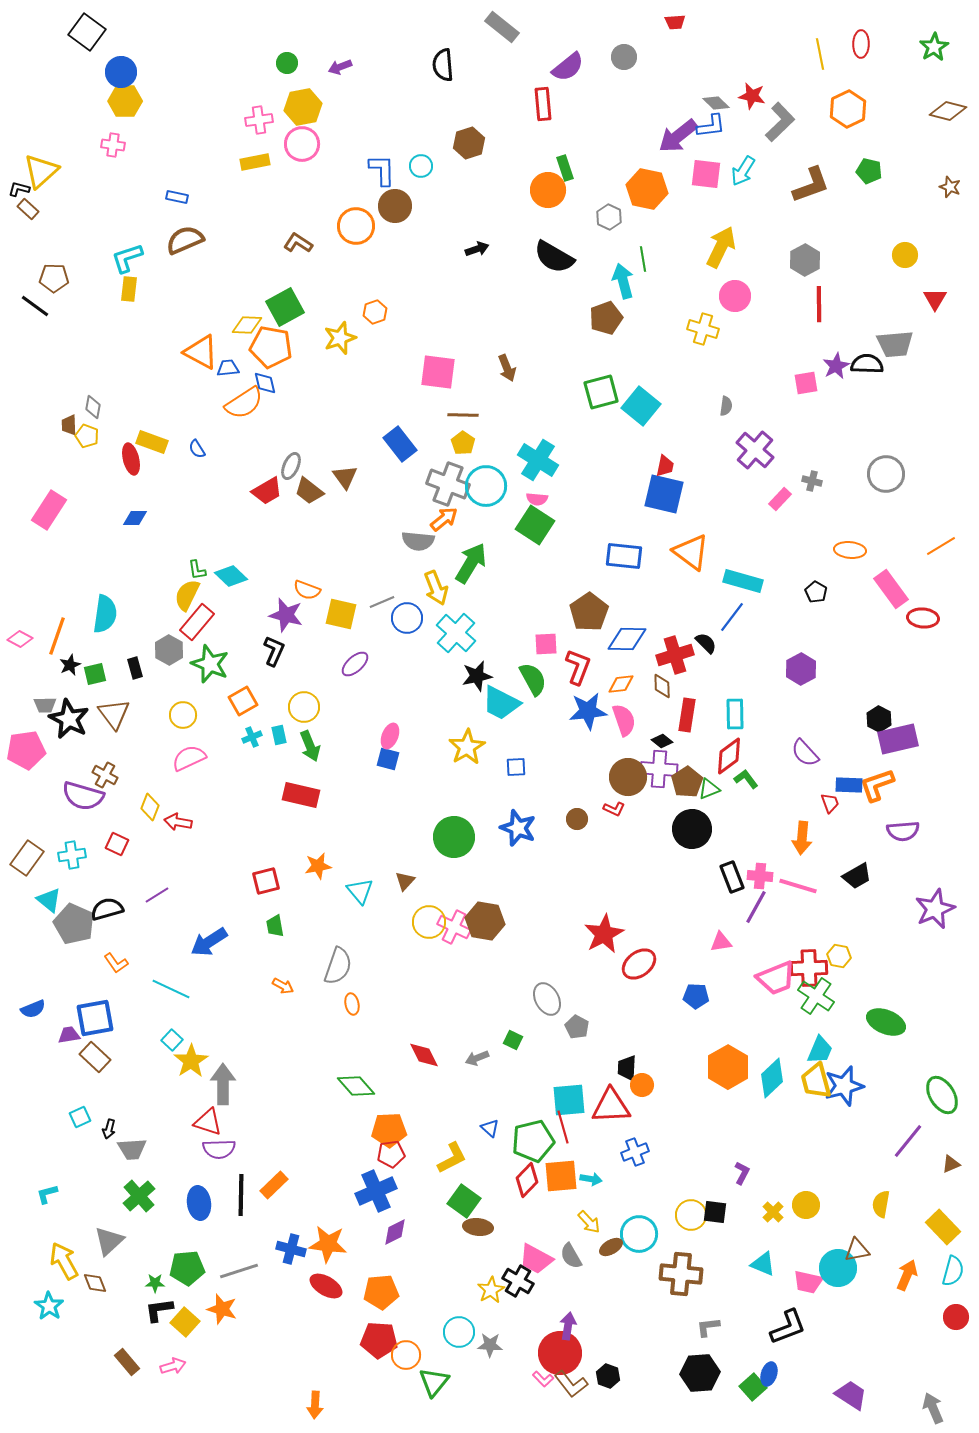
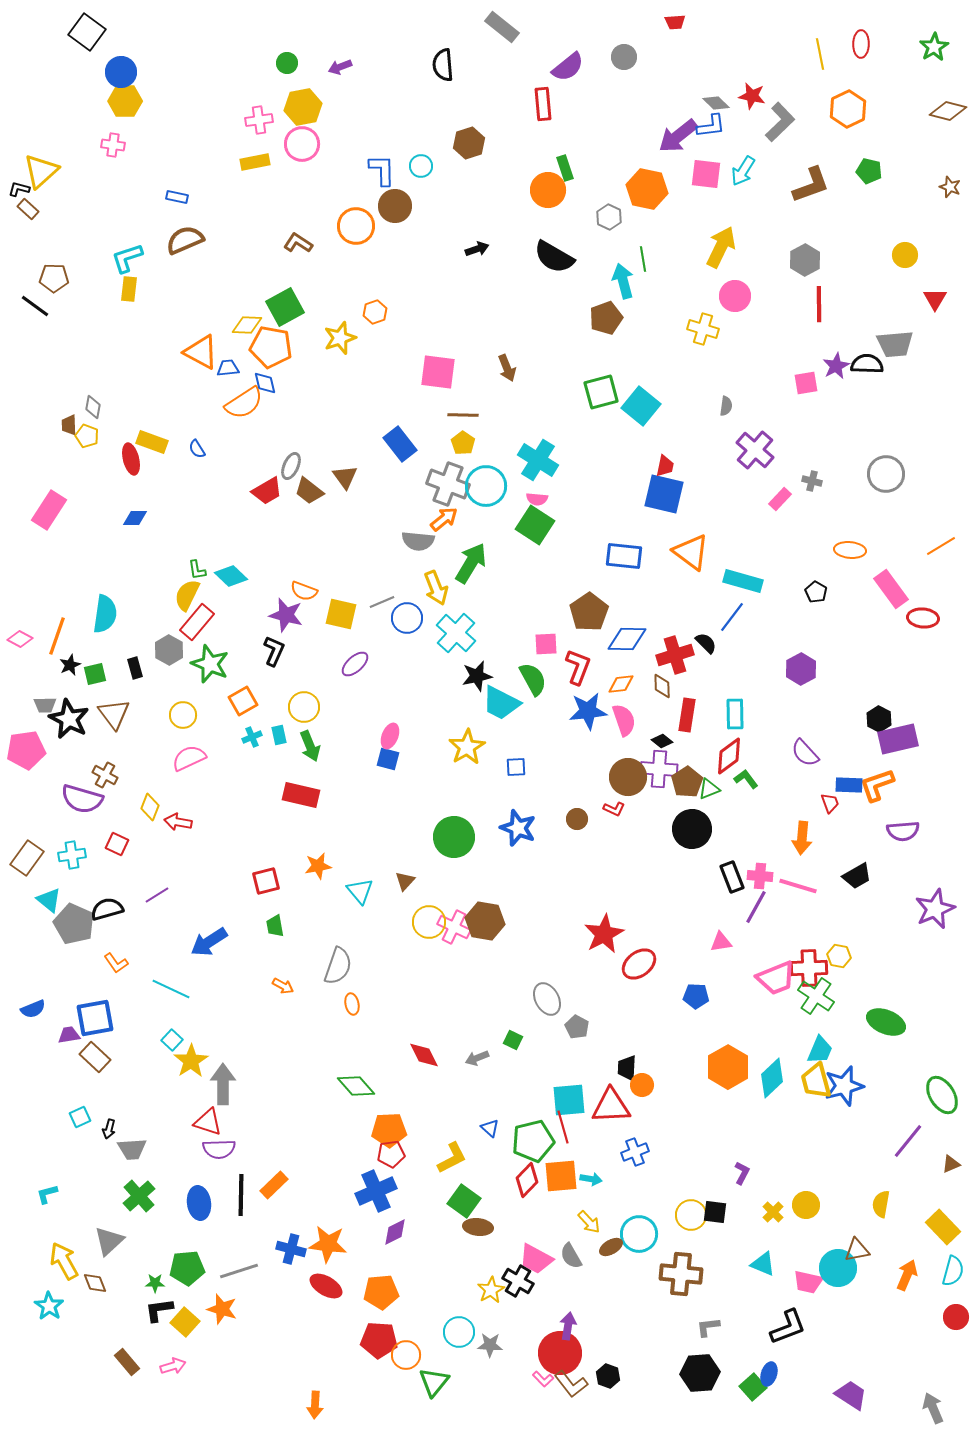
orange semicircle at (307, 590): moved 3 px left, 1 px down
purple semicircle at (83, 796): moved 1 px left, 3 px down
